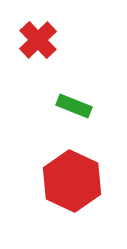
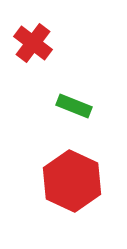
red cross: moved 5 px left, 3 px down; rotated 9 degrees counterclockwise
